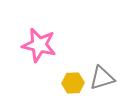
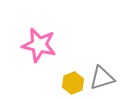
yellow hexagon: rotated 20 degrees counterclockwise
